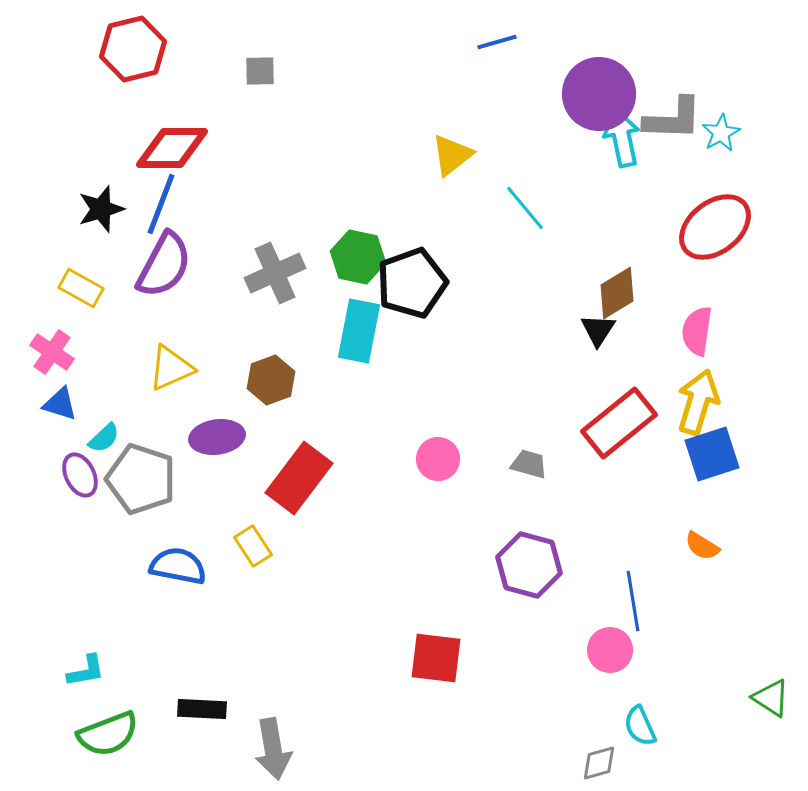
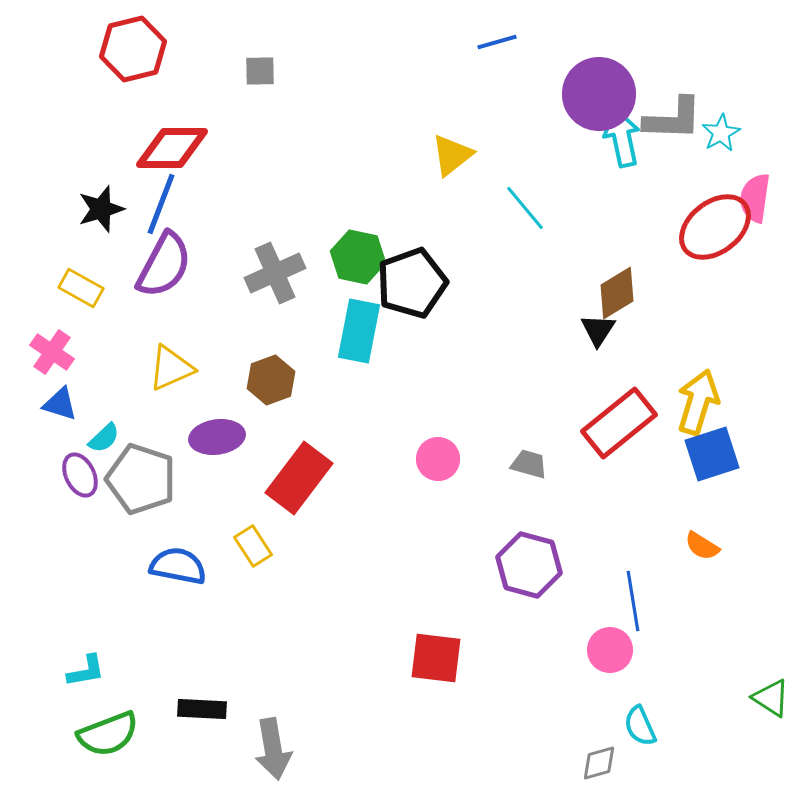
pink semicircle at (697, 331): moved 58 px right, 133 px up
